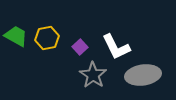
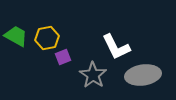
purple square: moved 17 px left, 10 px down; rotated 21 degrees clockwise
